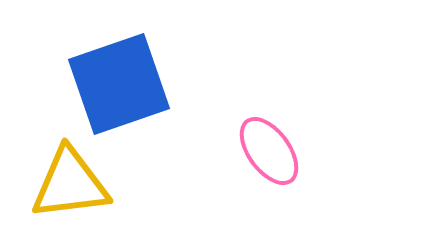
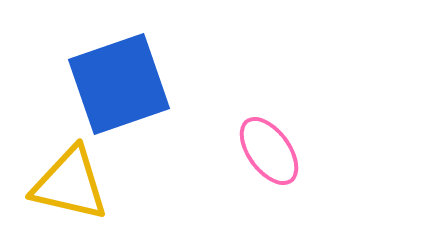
yellow triangle: rotated 20 degrees clockwise
